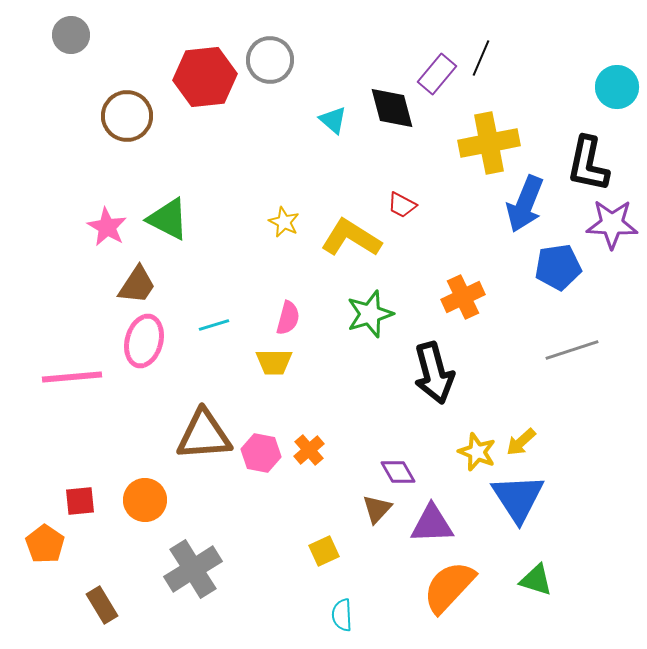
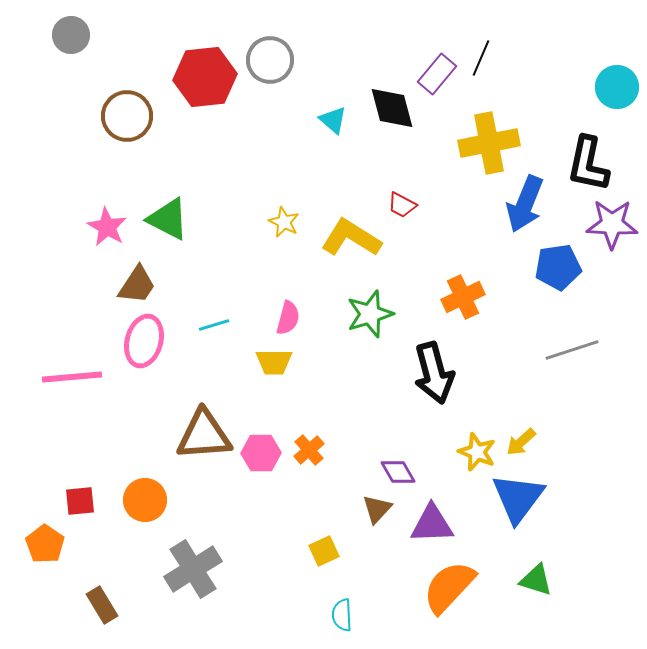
pink hexagon at (261, 453): rotated 12 degrees counterclockwise
blue triangle at (518, 498): rotated 10 degrees clockwise
